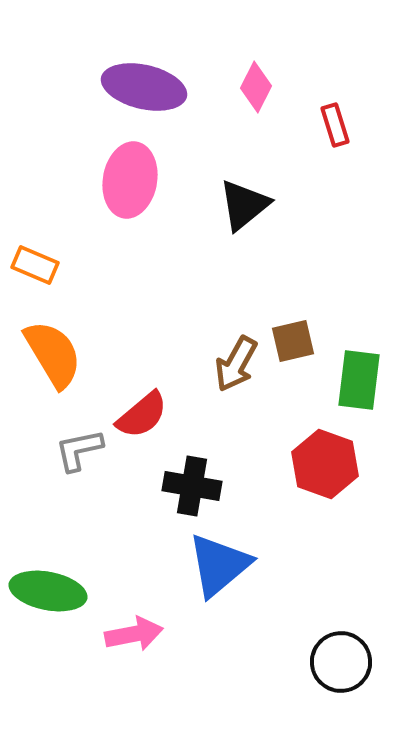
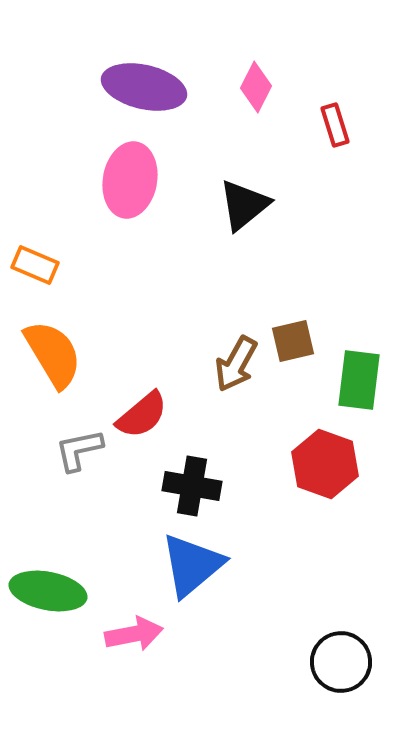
blue triangle: moved 27 px left
